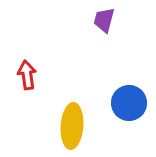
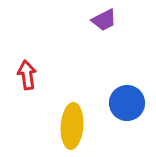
purple trapezoid: rotated 132 degrees counterclockwise
blue circle: moved 2 px left
